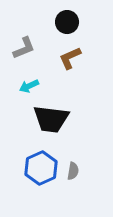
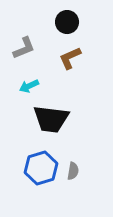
blue hexagon: rotated 8 degrees clockwise
